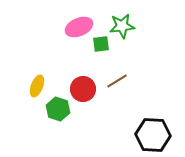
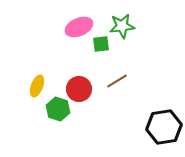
red circle: moved 4 px left
black hexagon: moved 11 px right, 8 px up; rotated 12 degrees counterclockwise
